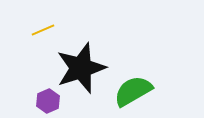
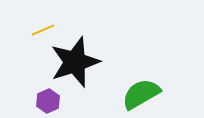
black star: moved 6 px left, 6 px up
green semicircle: moved 8 px right, 3 px down
